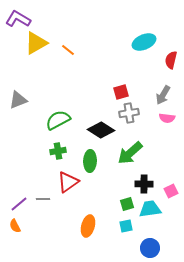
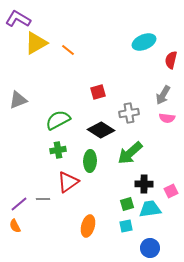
red square: moved 23 px left
green cross: moved 1 px up
